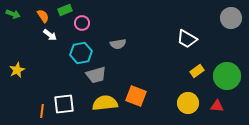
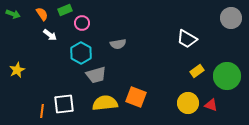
orange semicircle: moved 1 px left, 2 px up
cyan hexagon: rotated 20 degrees counterclockwise
orange square: moved 1 px down
red triangle: moved 6 px left, 1 px up; rotated 16 degrees clockwise
